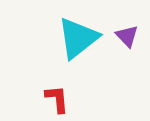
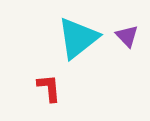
red L-shape: moved 8 px left, 11 px up
